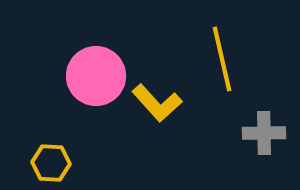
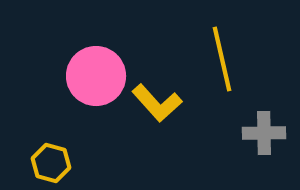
yellow hexagon: rotated 12 degrees clockwise
